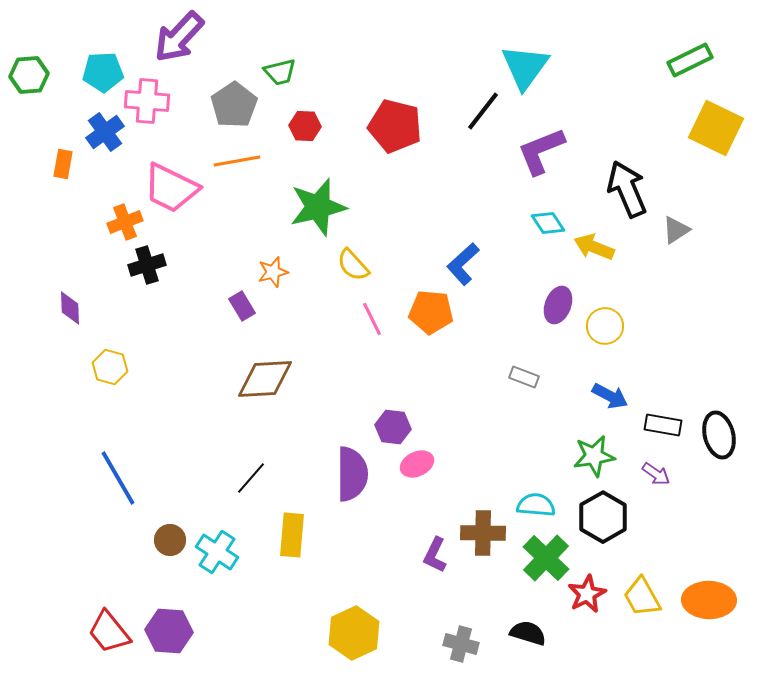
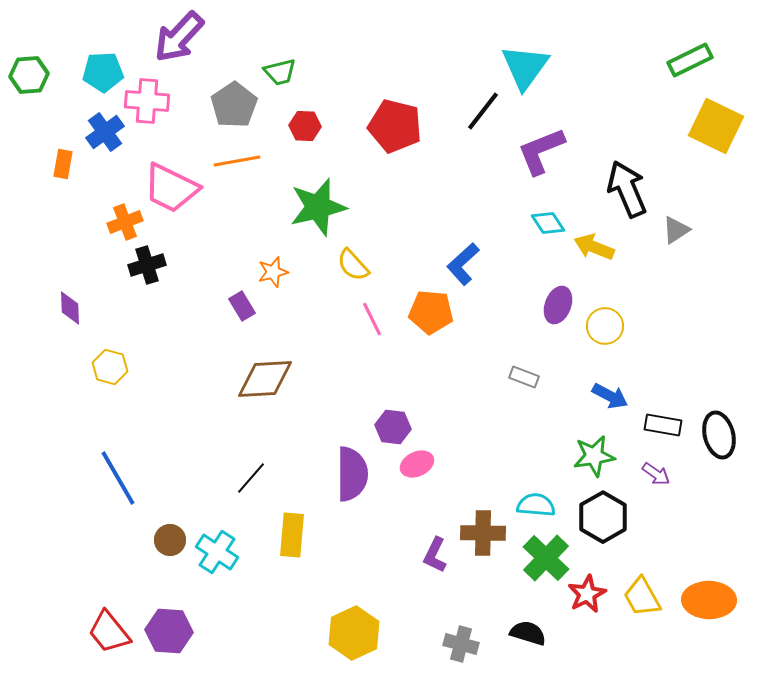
yellow square at (716, 128): moved 2 px up
